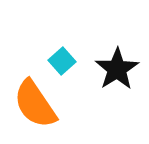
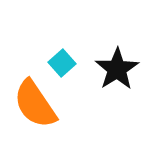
cyan square: moved 2 px down
